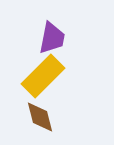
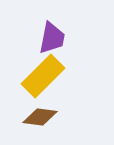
brown diamond: rotated 68 degrees counterclockwise
